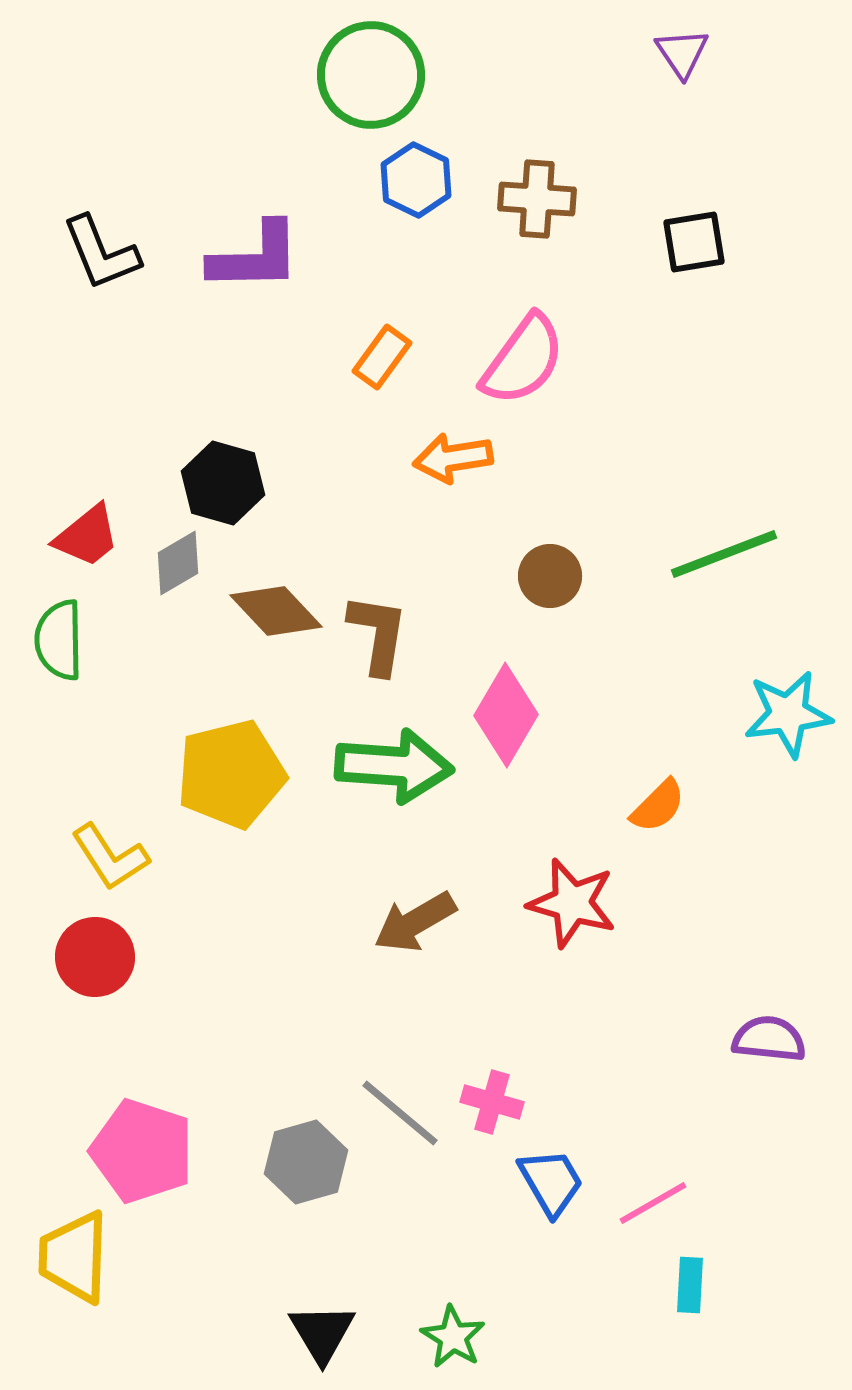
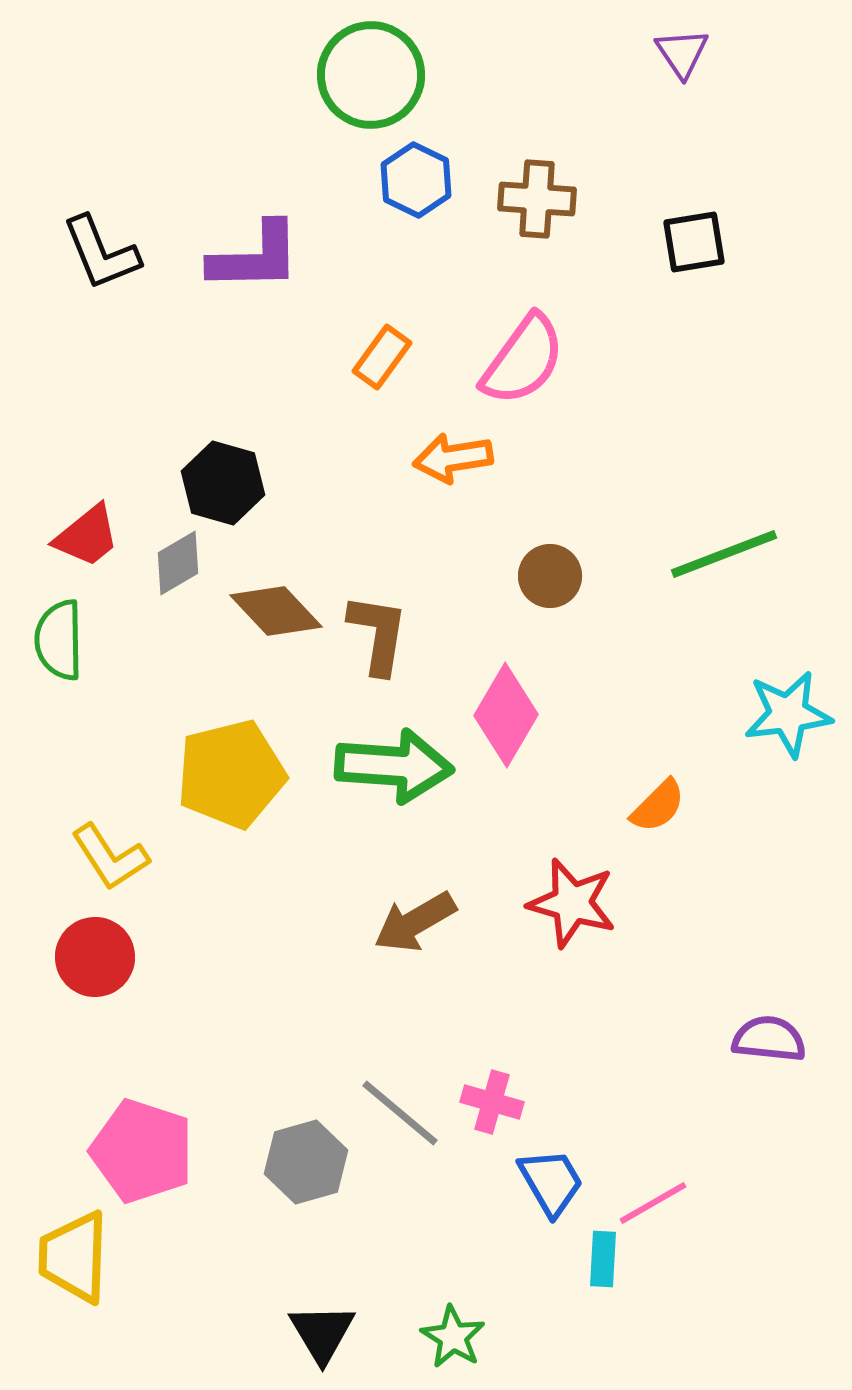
cyan rectangle: moved 87 px left, 26 px up
